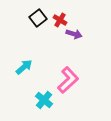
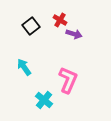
black square: moved 7 px left, 8 px down
cyan arrow: rotated 84 degrees counterclockwise
pink L-shape: rotated 24 degrees counterclockwise
